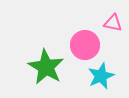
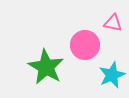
cyan star: moved 11 px right, 1 px up
